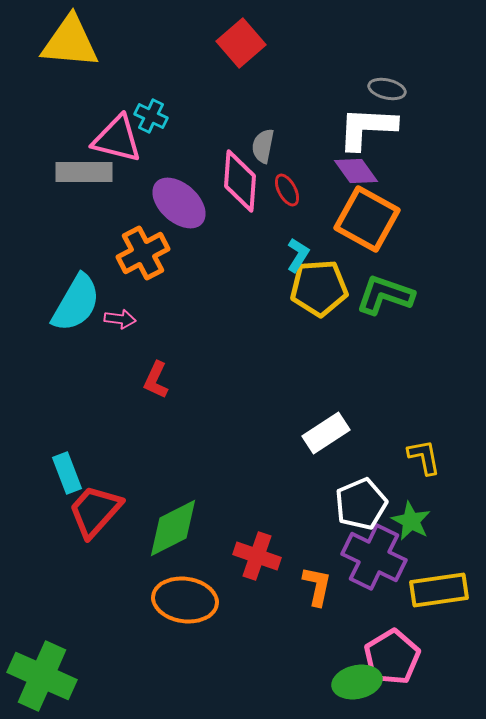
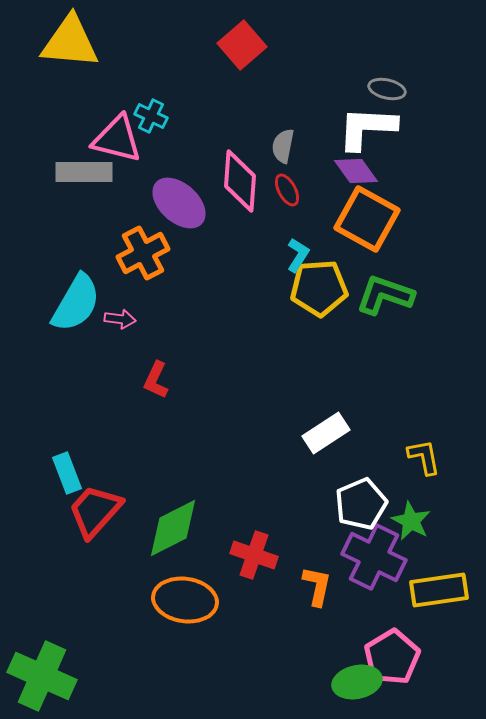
red square: moved 1 px right, 2 px down
gray semicircle: moved 20 px right
red cross: moved 3 px left, 1 px up
